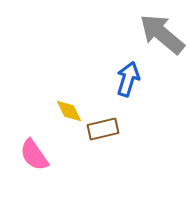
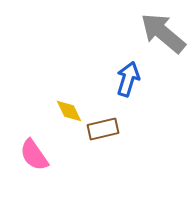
gray arrow: moved 1 px right, 1 px up
